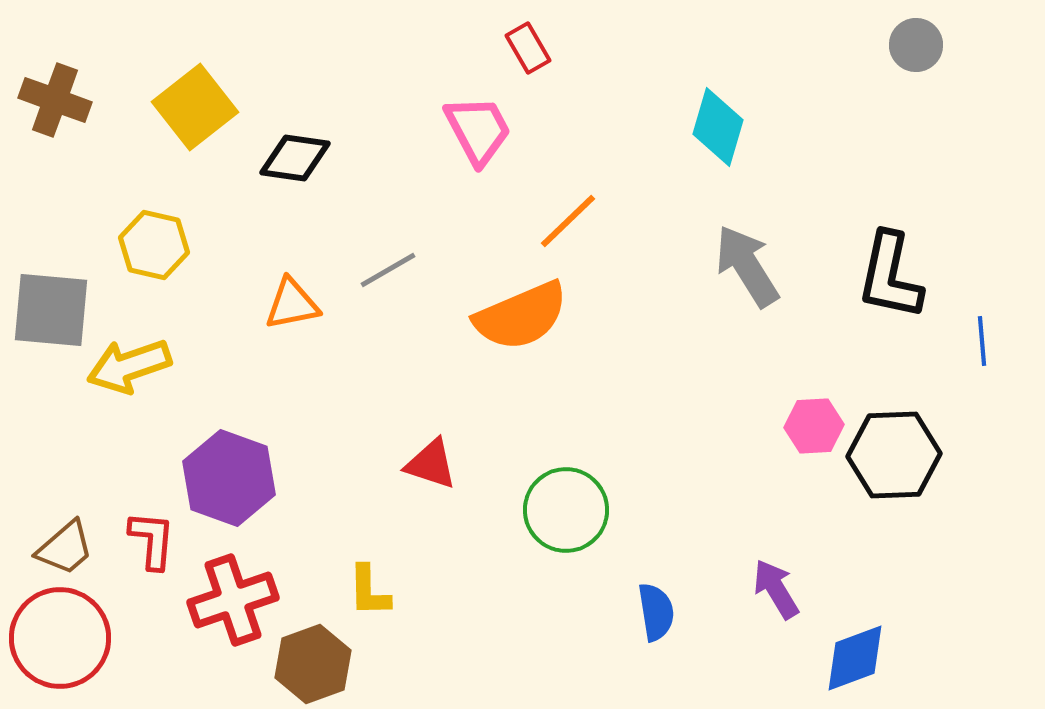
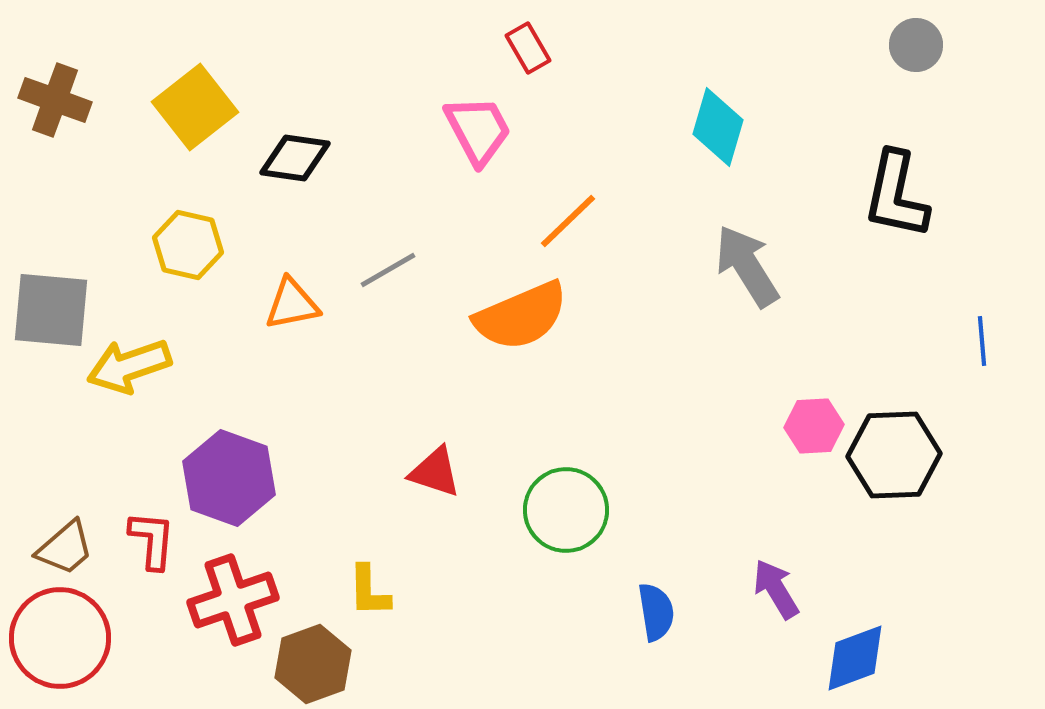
yellow hexagon: moved 34 px right
black L-shape: moved 6 px right, 81 px up
red triangle: moved 4 px right, 8 px down
